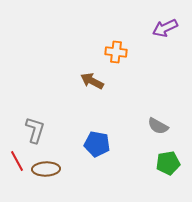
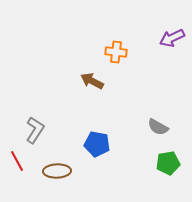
purple arrow: moved 7 px right, 10 px down
gray semicircle: moved 1 px down
gray L-shape: rotated 16 degrees clockwise
brown ellipse: moved 11 px right, 2 px down
